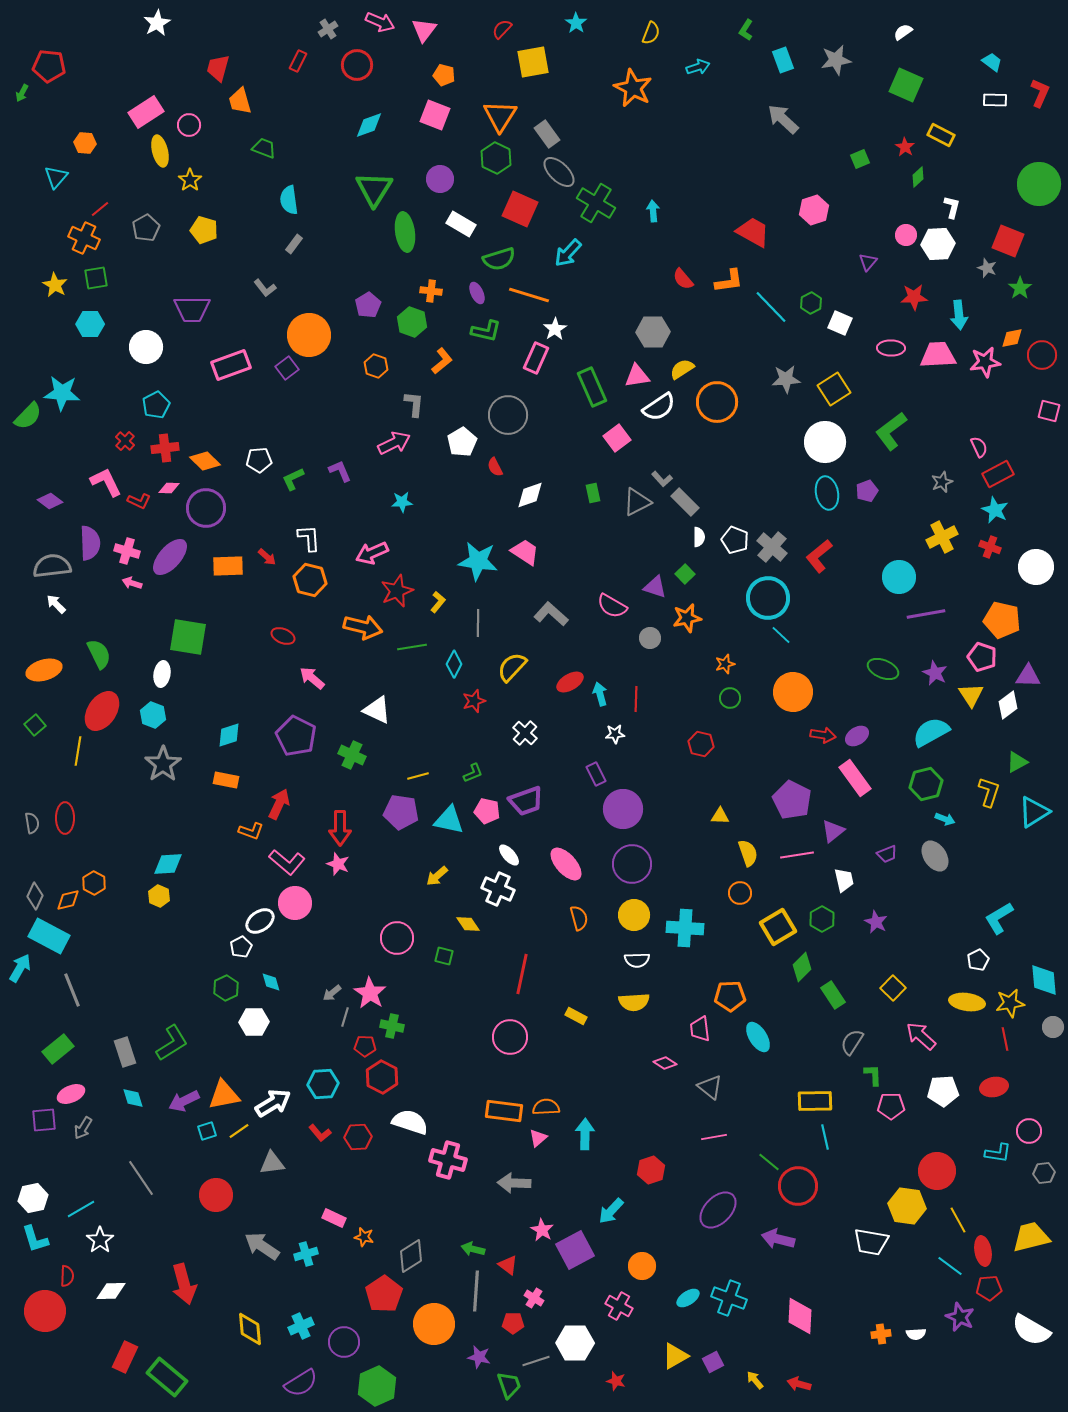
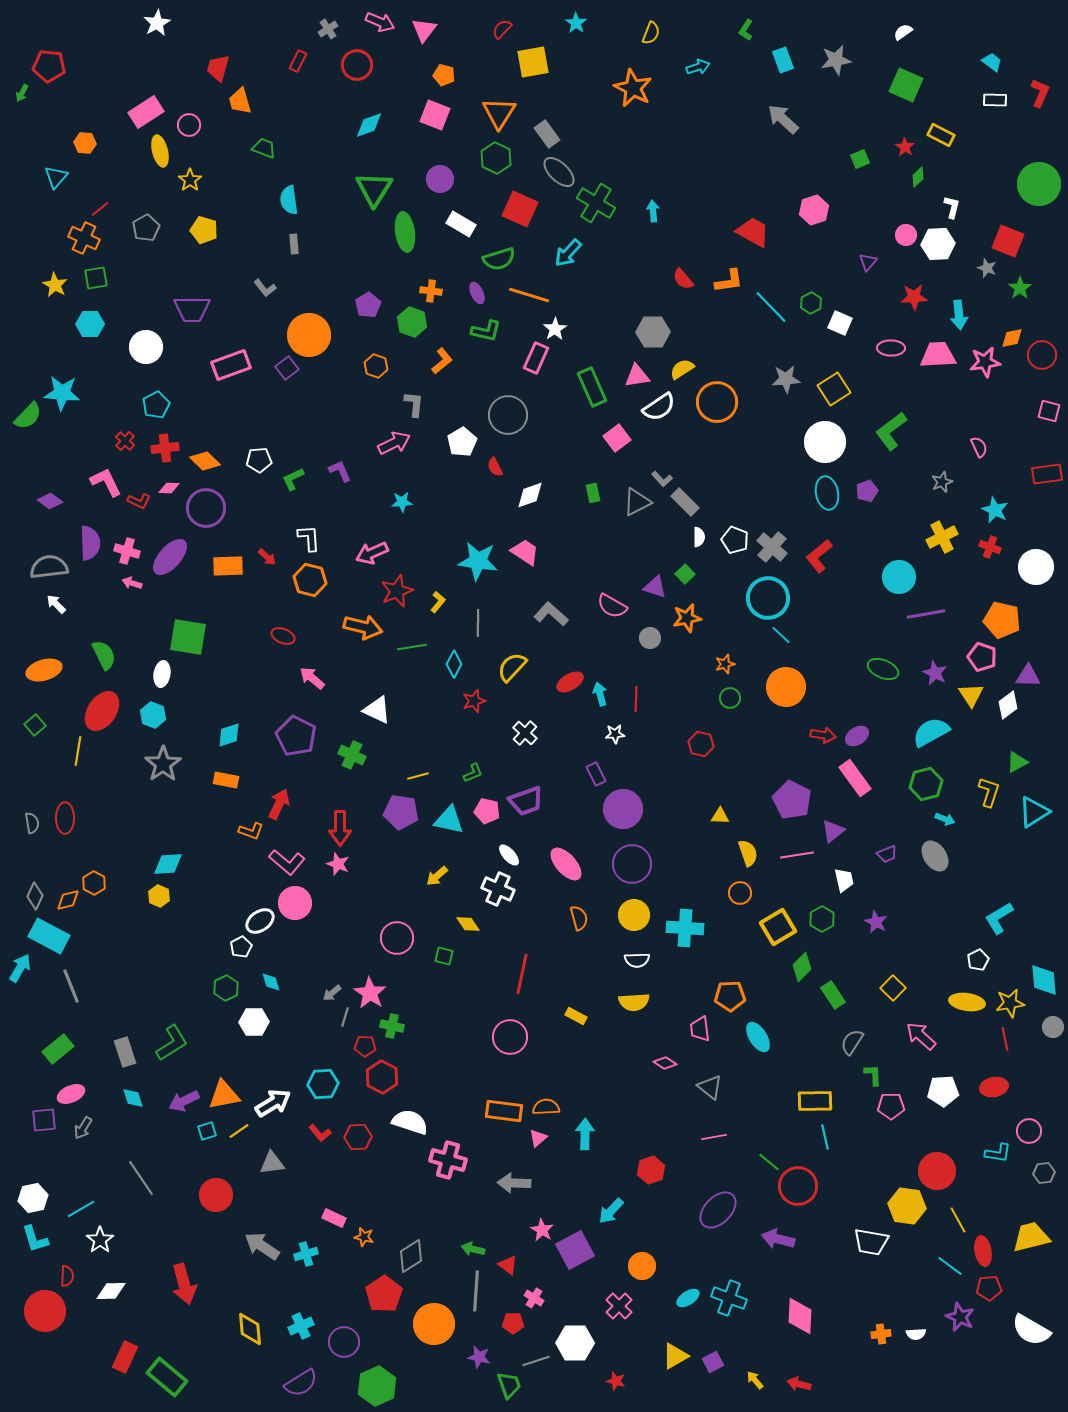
orange triangle at (500, 116): moved 1 px left, 3 px up
gray rectangle at (294, 244): rotated 42 degrees counterclockwise
red rectangle at (998, 474): moved 49 px right; rotated 20 degrees clockwise
gray semicircle at (52, 566): moved 3 px left, 1 px down
green semicircle at (99, 654): moved 5 px right, 1 px down
orange circle at (793, 692): moved 7 px left, 5 px up
gray line at (72, 990): moved 1 px left, 4 px up
pink cross at (619, 1306): rotated 16 degrees clockwise
